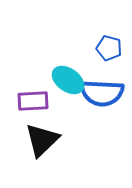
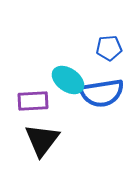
blue pentagon: rotated 20 degrees counterclockwise
blue semicircle: rotated 12 degrees counterclockwise
black triangle: rotated 9 degrees counterclockwise
